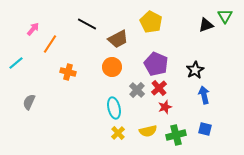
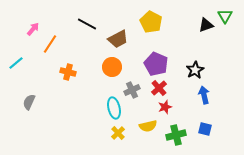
gray cross: moved 5 px left; rotated 21 degrees clockwise
yellow semicircle: moved 5 px up
